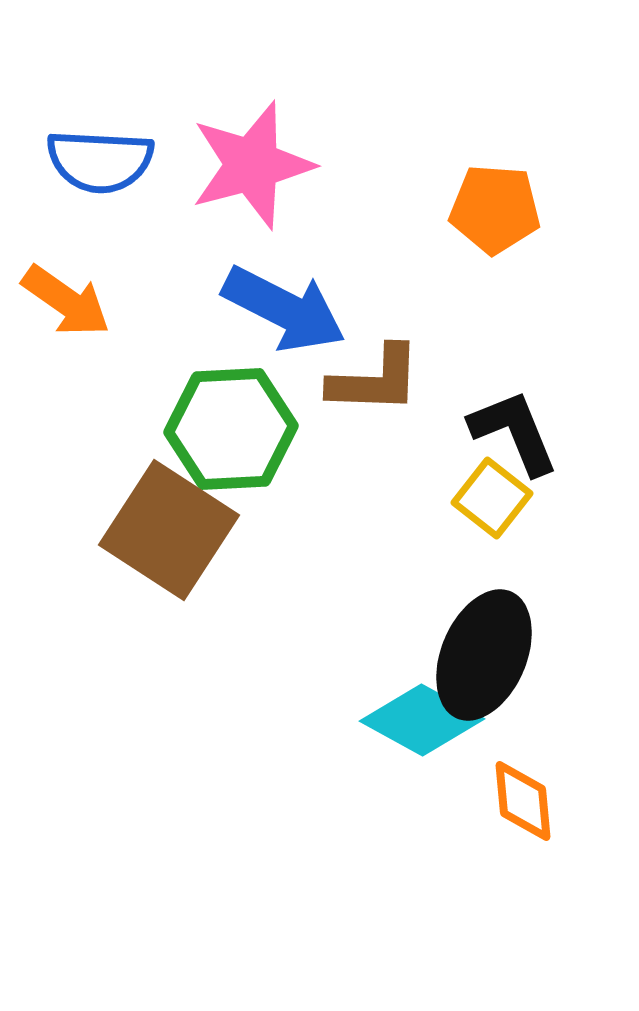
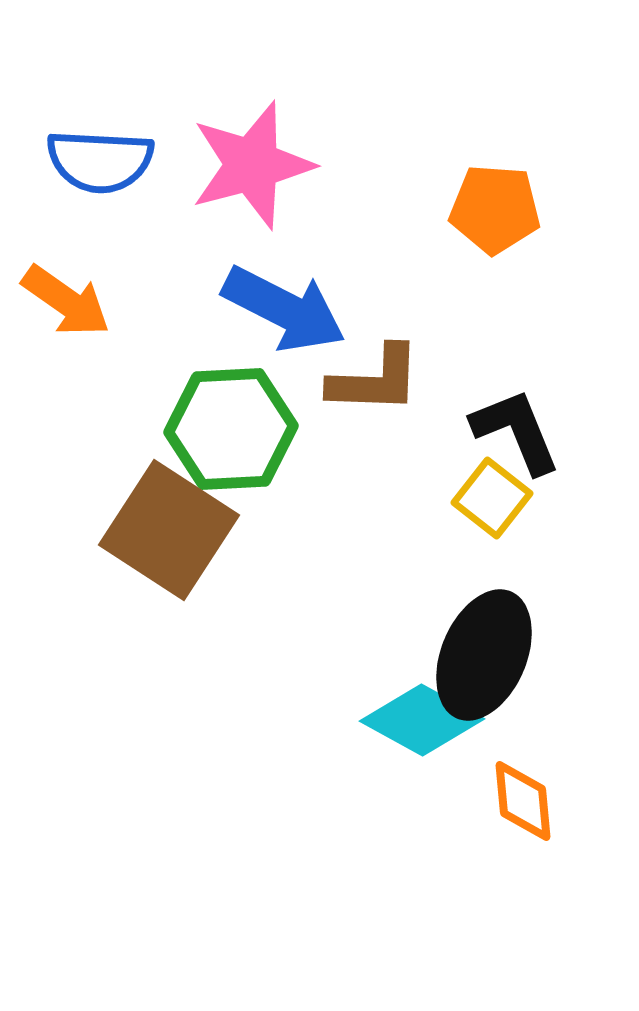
black L-shape: moved 2 px right, 1 px up
